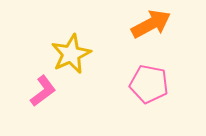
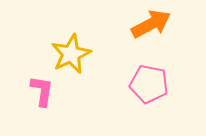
pink L-shape: moved 1 px left; rotated 44 degrees counterclockwise
